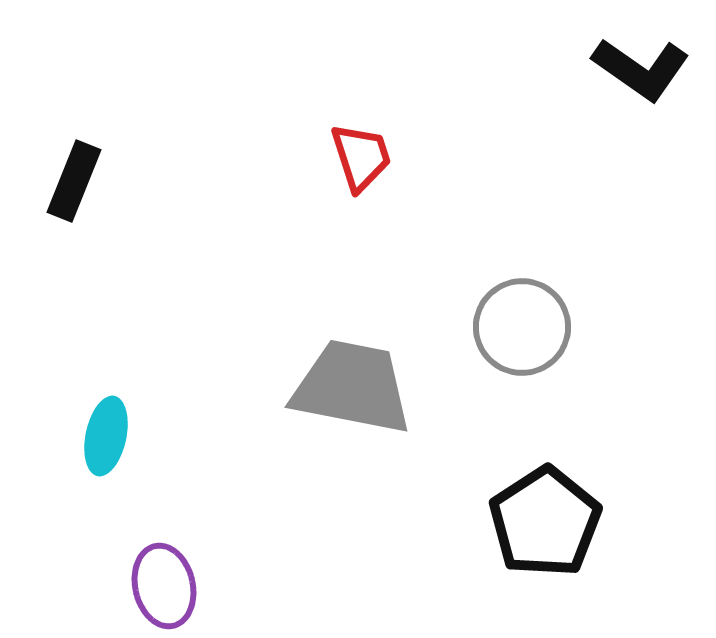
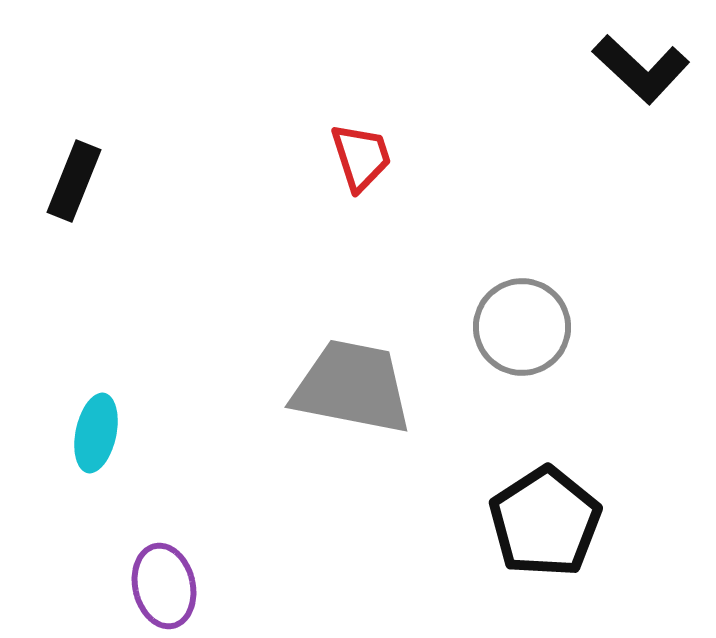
black L-shape: rotated 8 degrees clockwise
cyan ellipse: moved 10 px left, 3 px up
